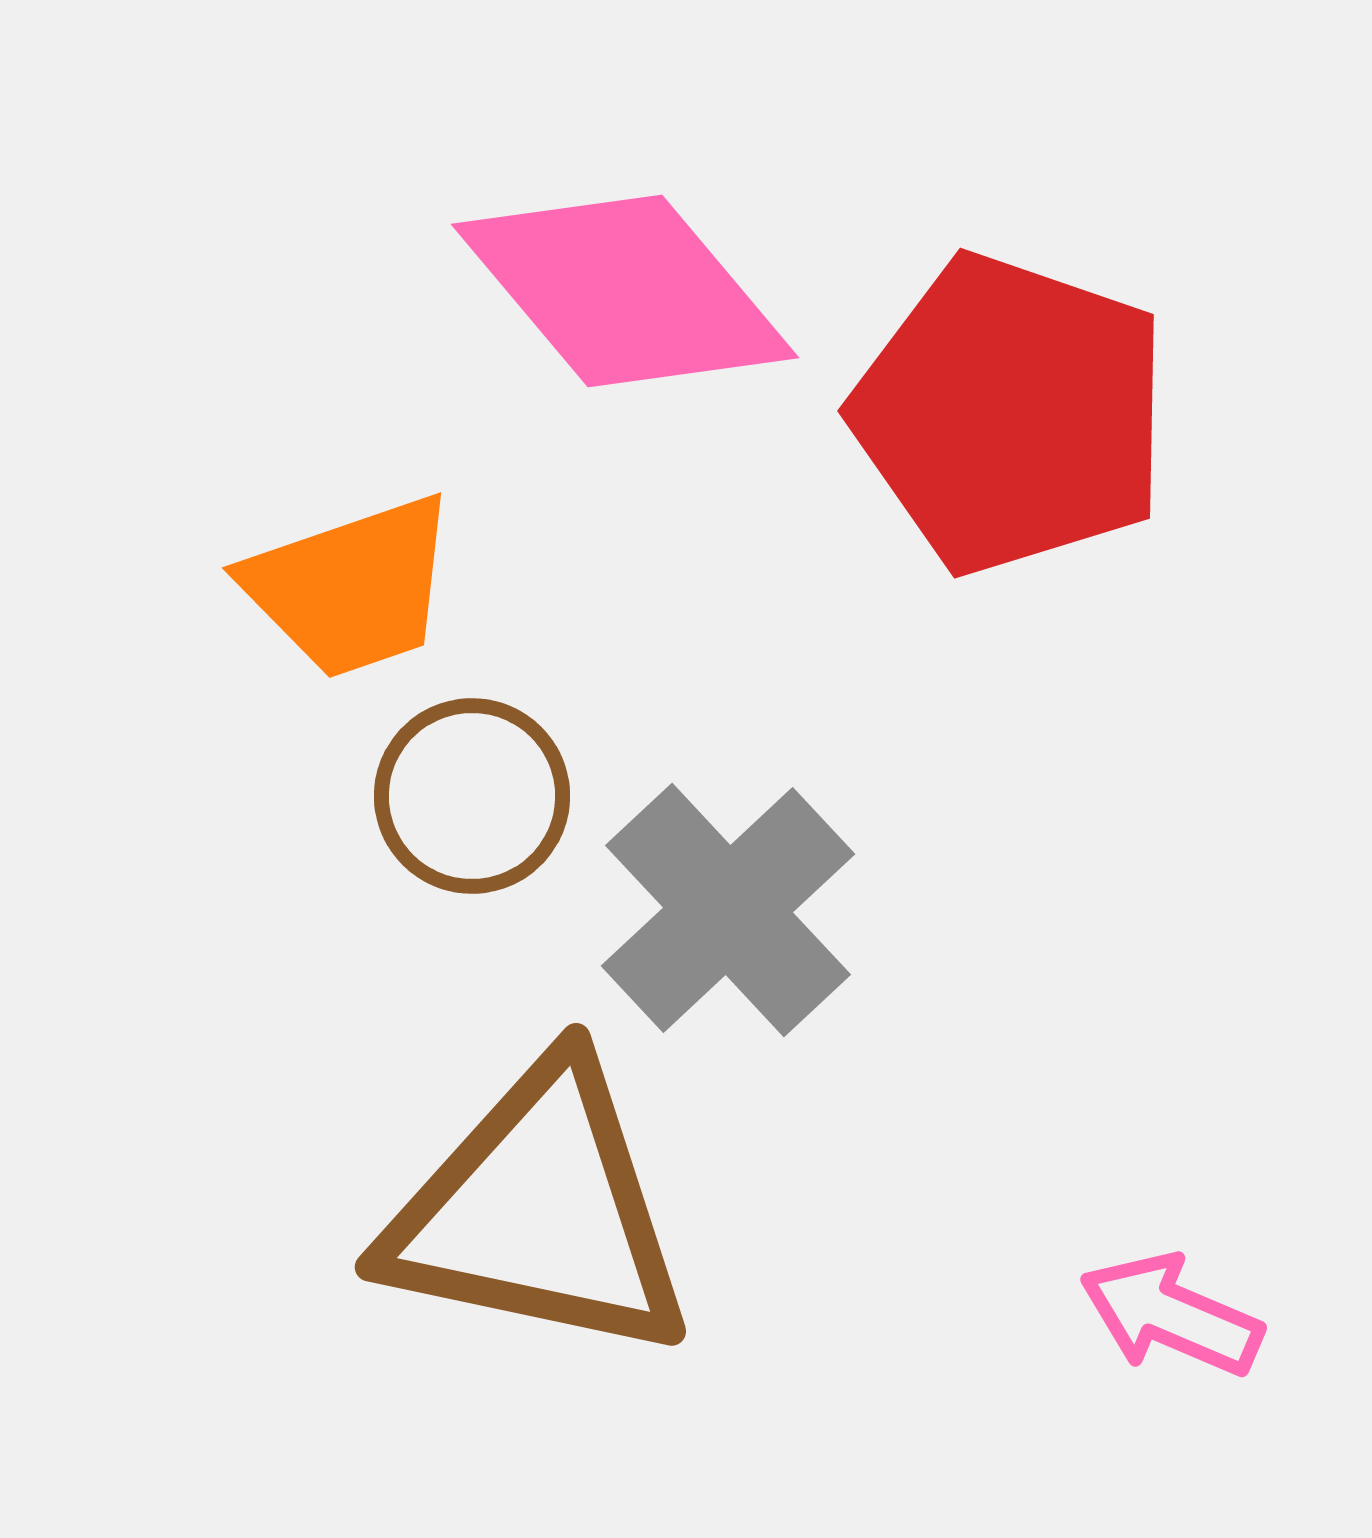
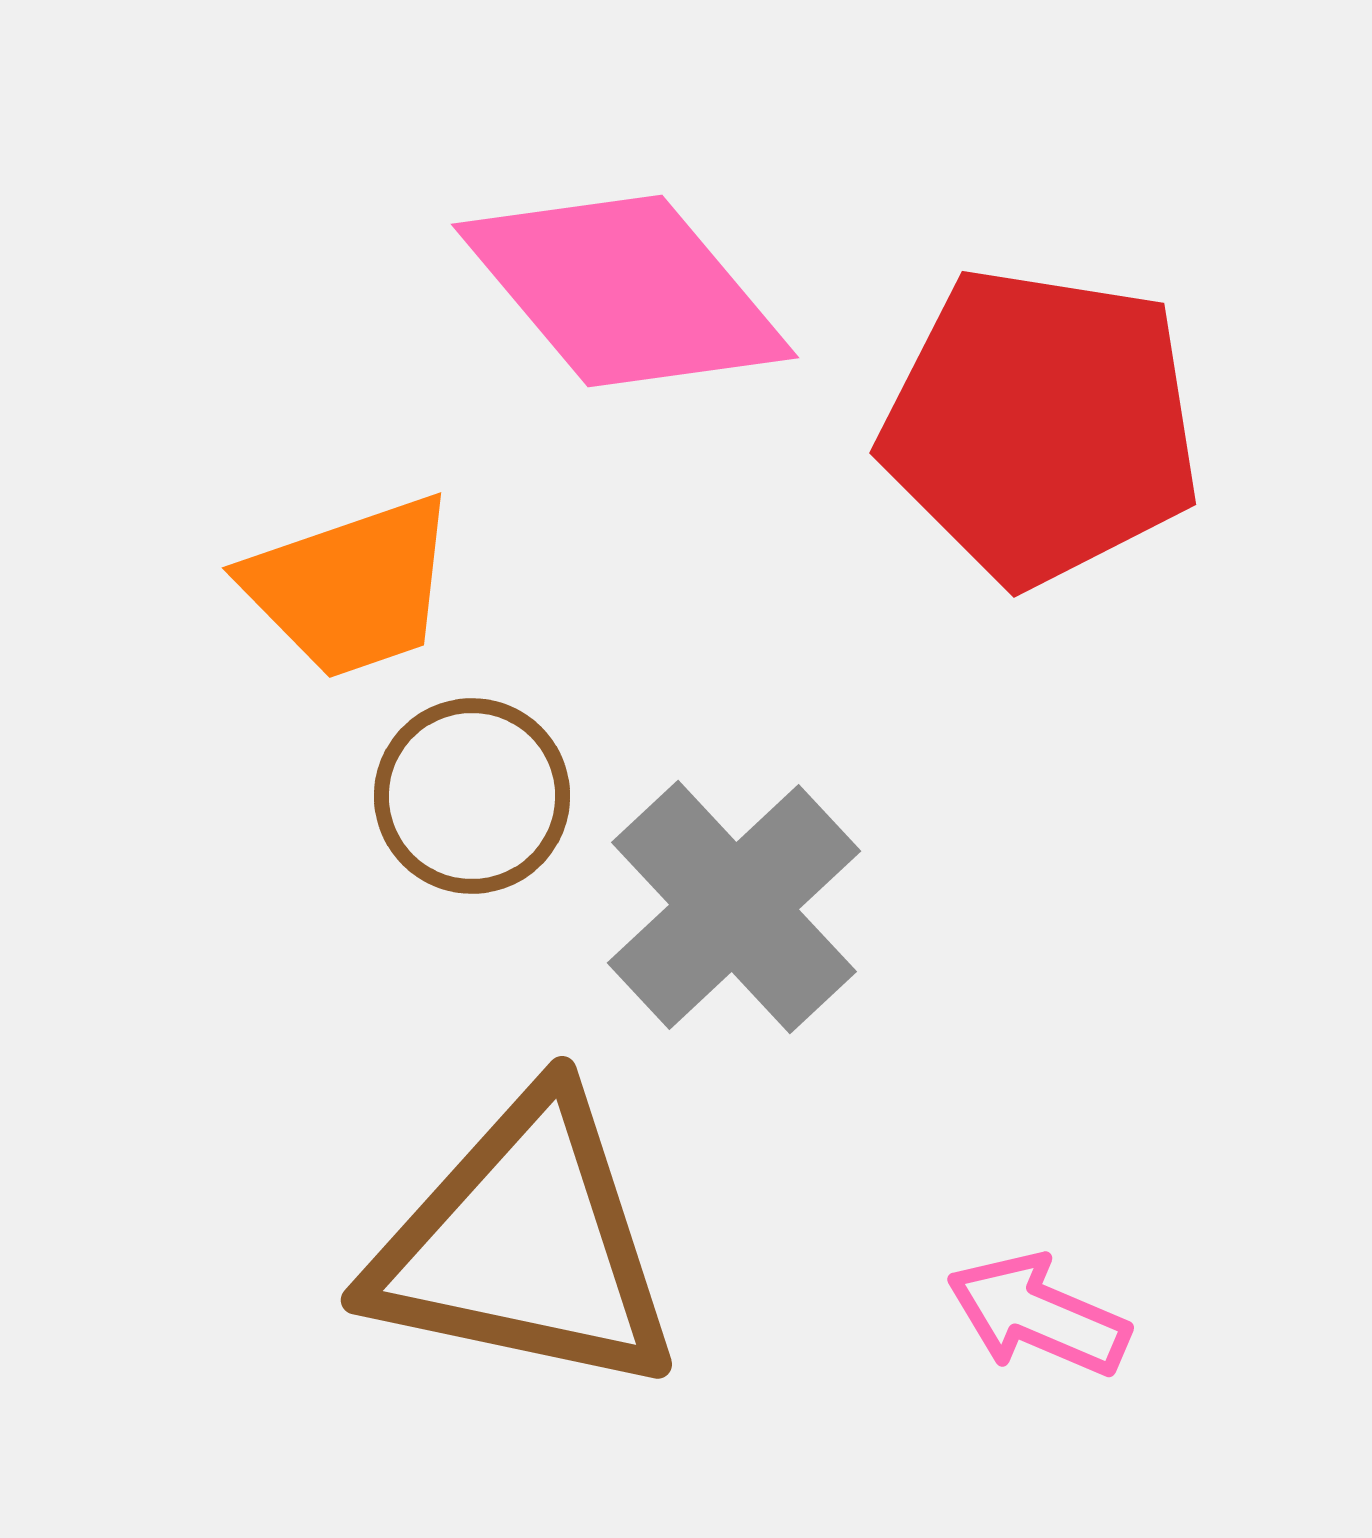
red pentagon: moved 30 px right, 12 px down; rotated 10 degrees counterclockwise
gray cross: moved 6 px right, 3 px up
brown triangle: moved 14 px left, 33 px down
pink arrow: moved 133 px left
